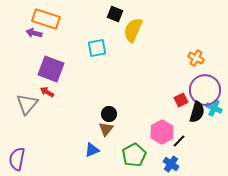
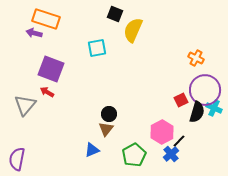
gray triangle: moved 2 px left, 1 px down
blue cross: moved 10 px up; rotated 14 degrees clockwise
